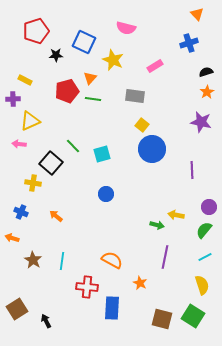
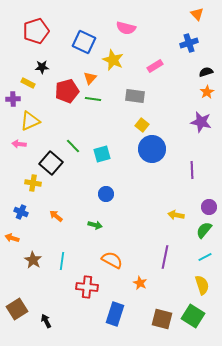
black star at (56, 55): moved 14 px left, 12 px down
yellow rectangle at (25, 80): moved 3 px right, 3 px down
green arrow at (157, 225): moved 62 px left
blue rectangle at (112, 308): moved 3 px right, 6 px down; rotated 15 degrees clockwise
